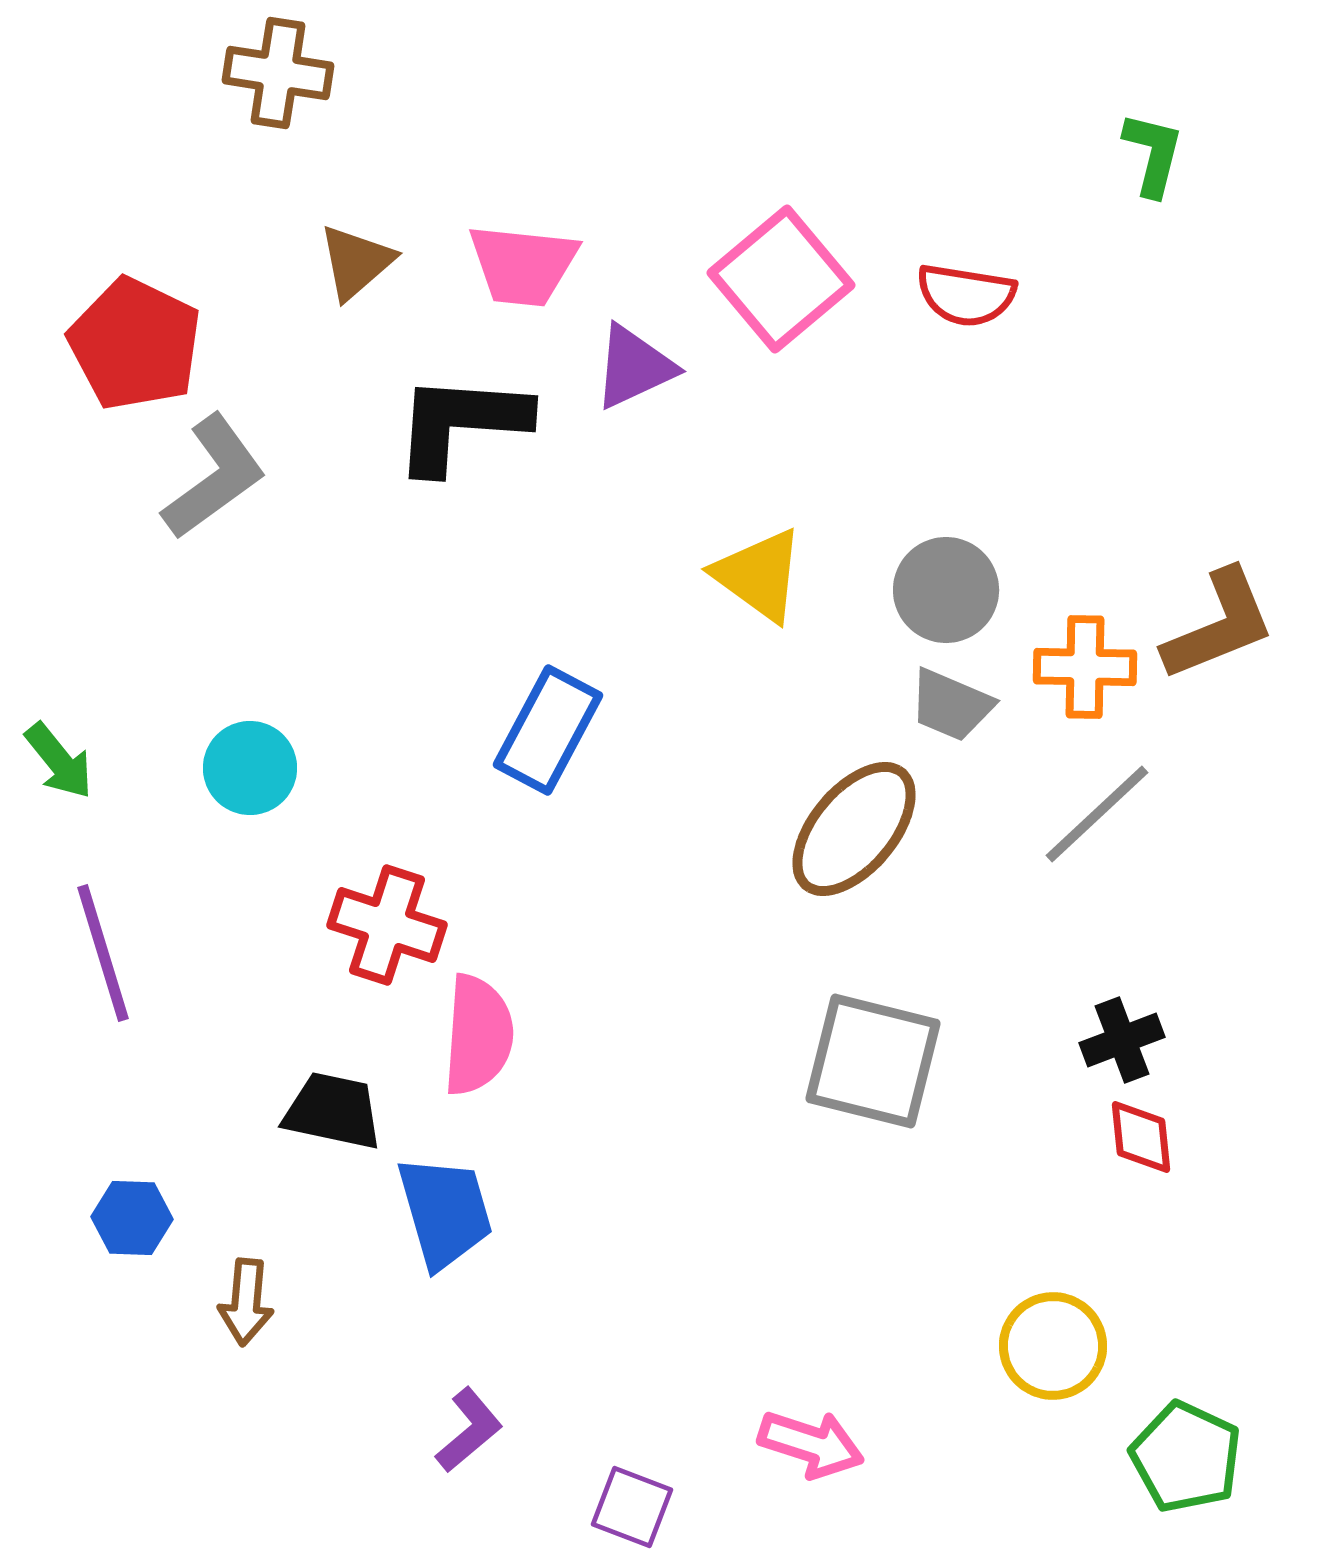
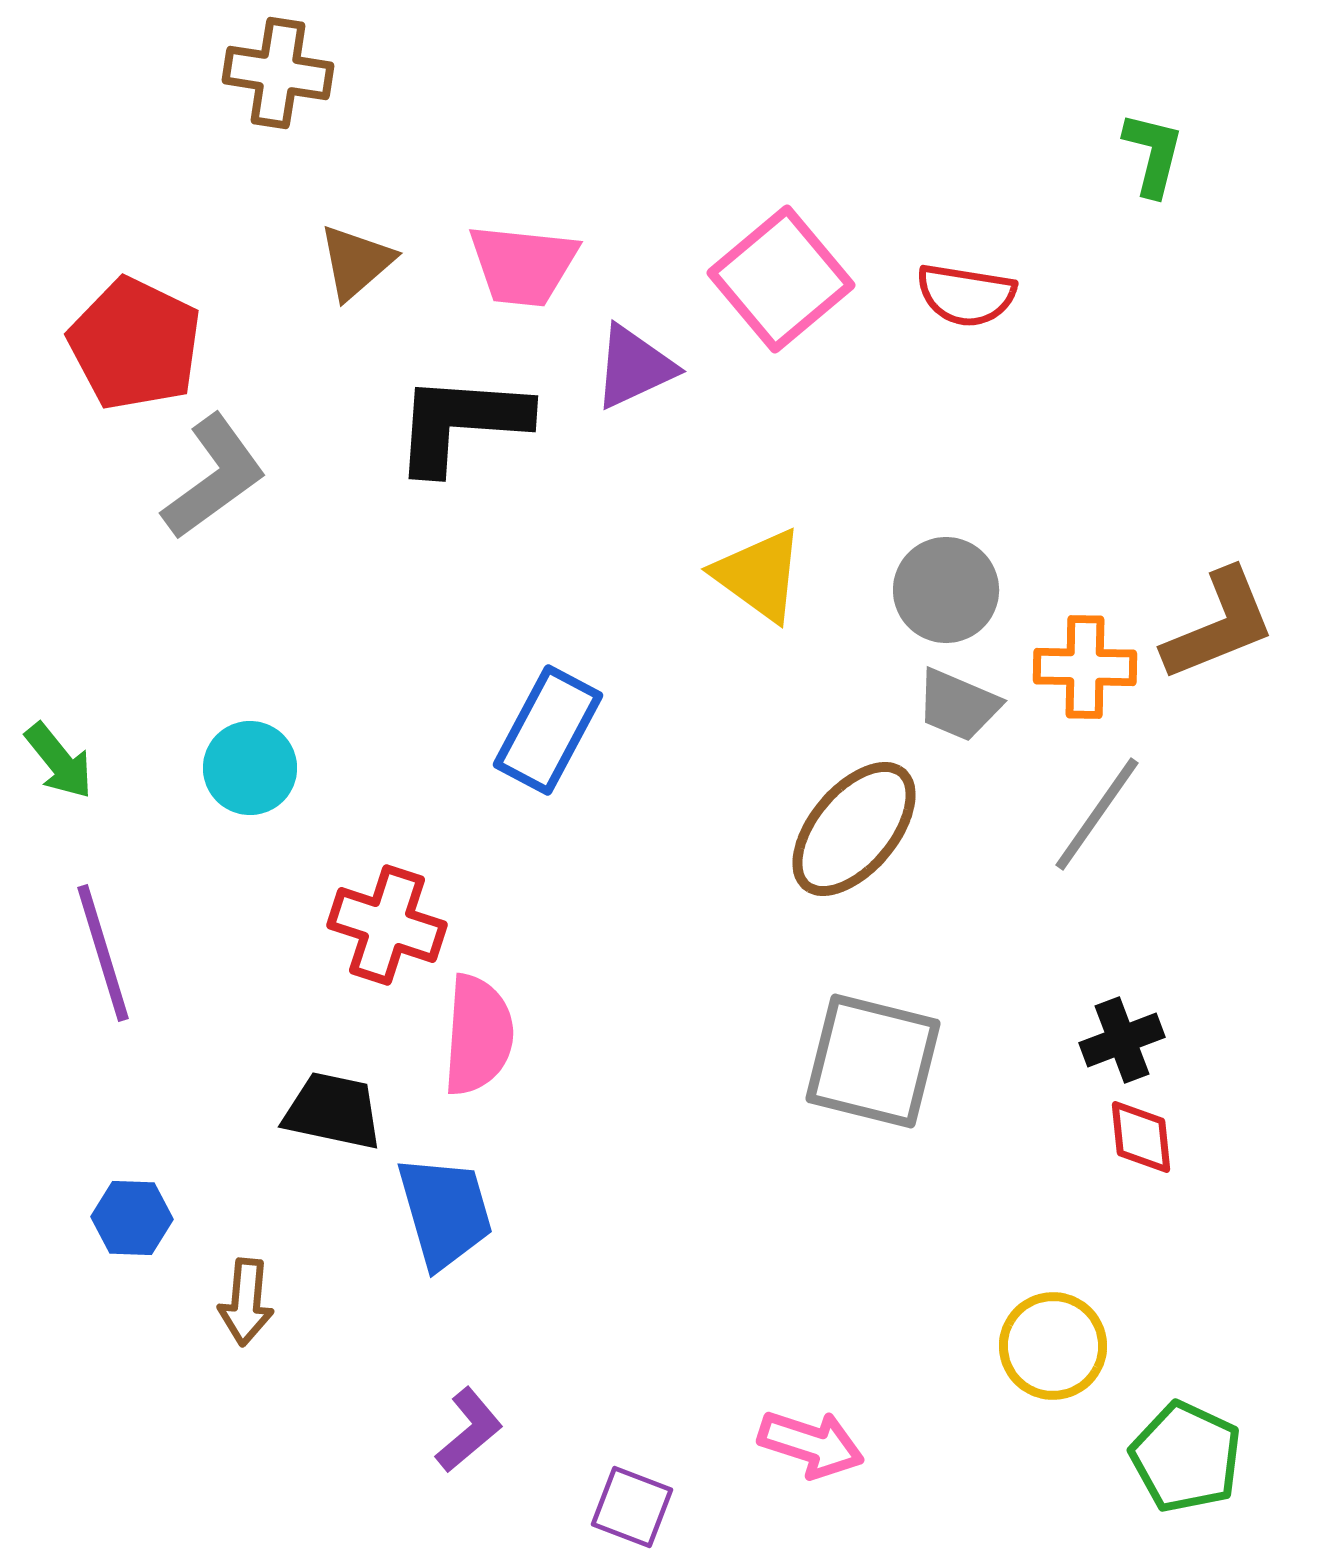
gray trapezoid: moved 7 px right
gray line: rotated 12 degrees counterclockwise
